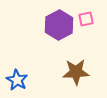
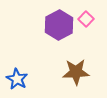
pink square: rotated 35 degrees counterclockwise
blue star: moved 1 px up
